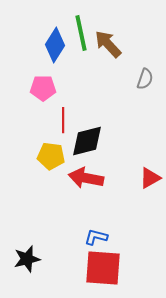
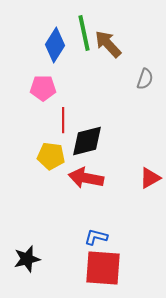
green line: moved 3 px right
